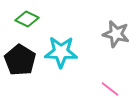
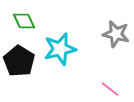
green diamond: moved 3 px left, 2 px down; rotated 40 degrees clockwise
cyan star: moved 1 px left, 3 px up; rotated 16 degrees counterclockwise
black pentagon: moved 1 px left, 1 px down
